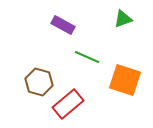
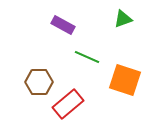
brown hexagon: rotated 16 degrees counterclockwise
